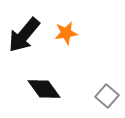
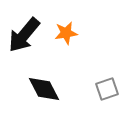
black diamond: rotated 8 degrees clockwise
gray square: moved 7 px up; rotated 30 degrees clockwise
